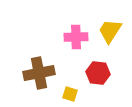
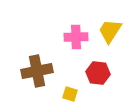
brown cross: moved 2 px left, 2 px up
